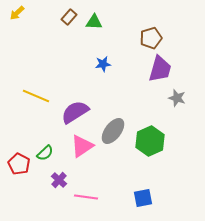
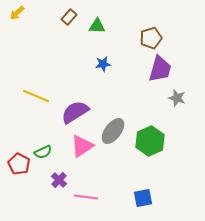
green triangle: moved 3 px right, 4 px down
green semicircle: moved 2 px left, 1 px up; rotated 18 degrees clockwise
